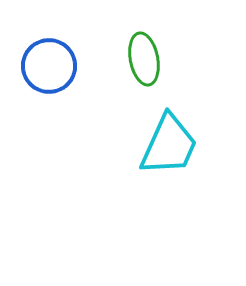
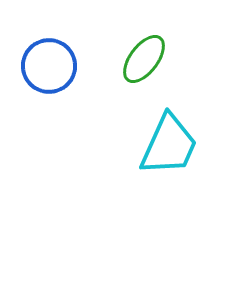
green ellipse: rotated 48 degrees clockwise
